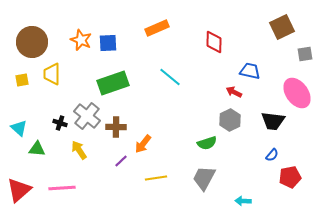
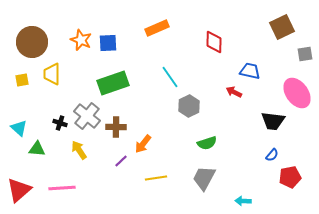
cyan line: rotated 15 degrees clockwise
gray hexagon: moved 41 px left, 14 px up
